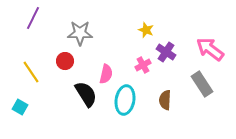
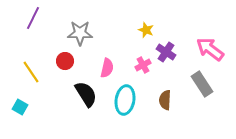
pink semicircle: moved 1 px right, 6 px up
